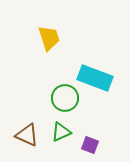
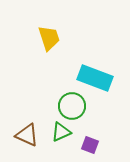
green circle: moved 7 px right, 8 px down
